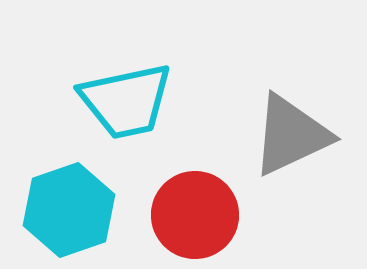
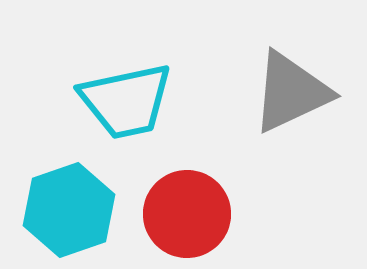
gray triangle: moved 43 px up
red circle: moved 8 px left, 1 px up
